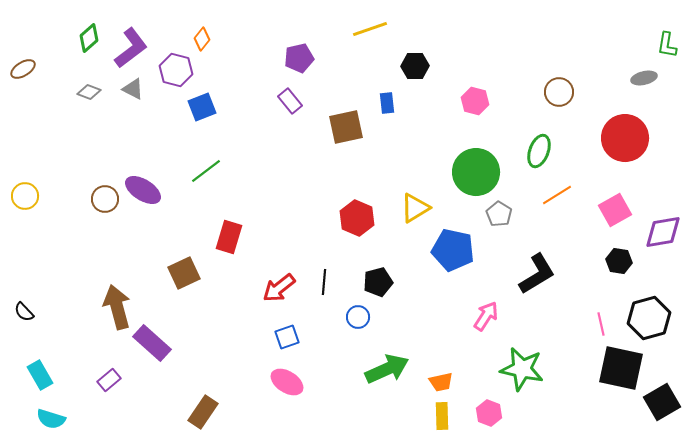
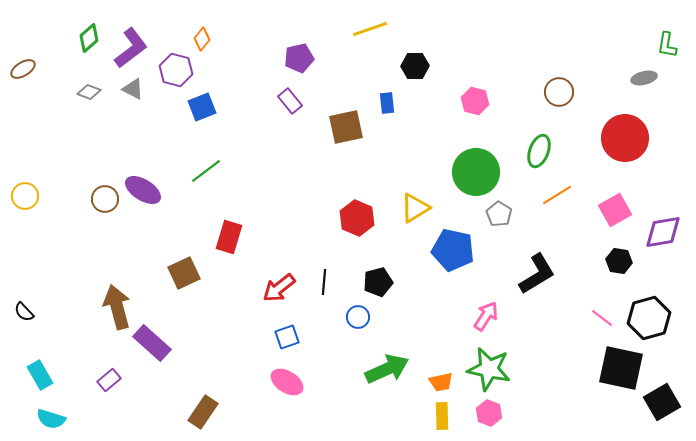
pink line at (601, 324): moved 1 px right, 6 px up; rotated 40 degrees counterclockwise
green star at (522, 369): moved 33 px left
